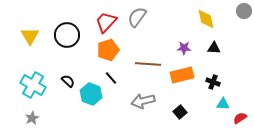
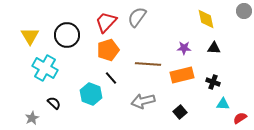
black semicircle: moved 14 px left, 22 px down
cyan cross: moved 12 px right, 17 px up
